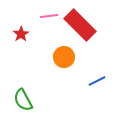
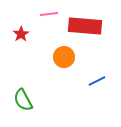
pink line: moved 2 px up
red rectangle: moved 5 px right, 1 px down; rotated 40 degrees counterclockwise
